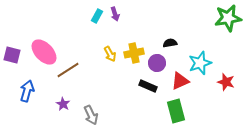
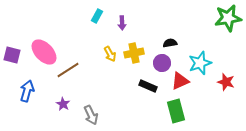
purple arrow: moved 7 px right, 9 px down; rotated 16 degrees clockwise
purple circle: moved 5 px right
